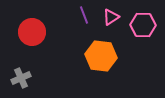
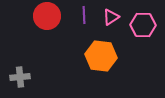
purple line: rotated 18 degrees clockwise
red circle: moved 15 px right, 16 px up
gray cross: moved 1 px left, 1 px up; rotated 18 degrees clockwise
